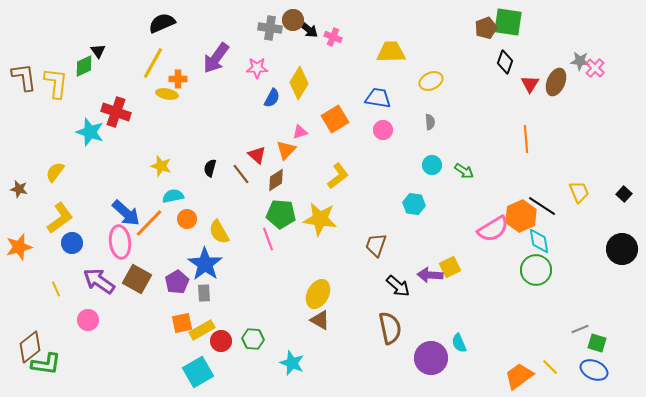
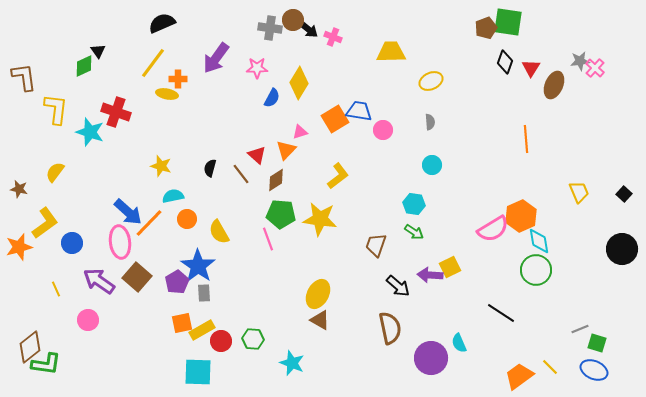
gray star at (580, 61): rotated 12 degrees counterclockwise
yellow line at (153, 63): rotated 8 degrees clockwise
brown ellipse at (556, 82): moved 2 px left, 3 px down
yellow L-shape at (56, 83): moved 26 px down
red triangle at (530, 84): moved 1 px right, 16 px up
blue trapezoid at (378, 98): moved 19 px left, 13 px down
green arrow at (464, 171): moved 50 px left, 61 px down
black line at (542, 206): moved 41 px left, 107 px down
blue arrow at (126, 213): moved 2 px right, 1 px up
yellow L-shape at (60, 218): moved 15 px left, 5 px down
blue star at (205, 264): moved 7 px left, 2 px down
brown square at (137, 279): moved 2 px up; rotated 12 degrees clockwise
cyan square at (198, 372): rotated 32 degrees clockwise
